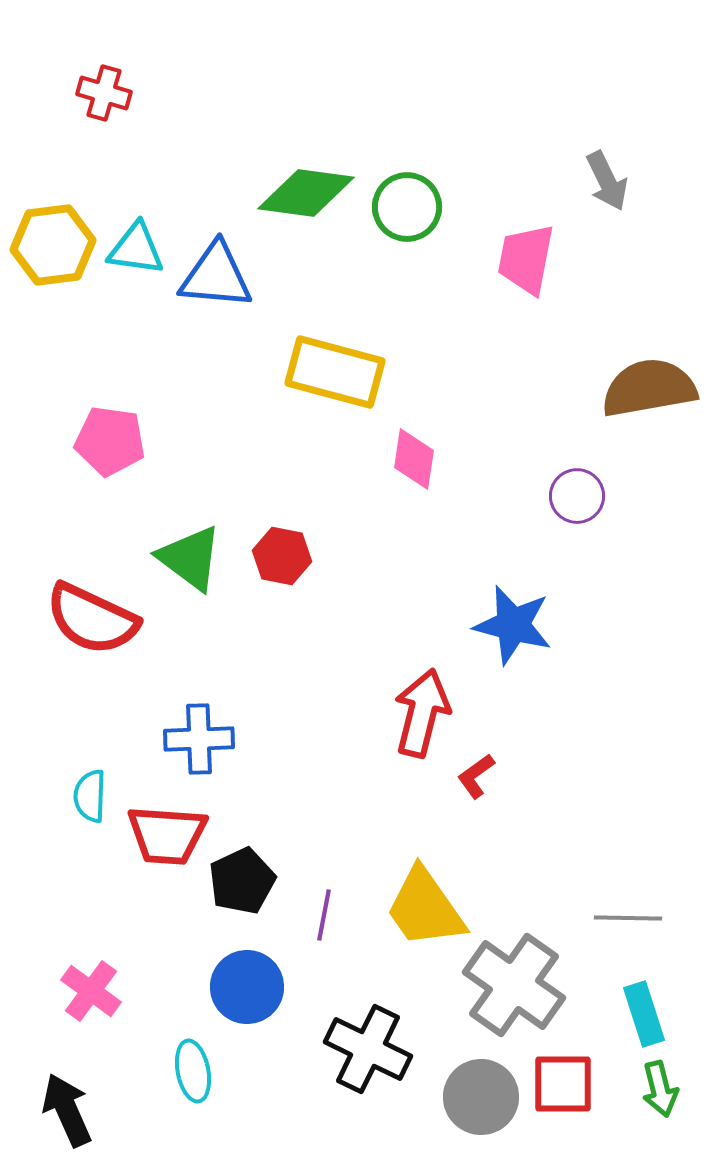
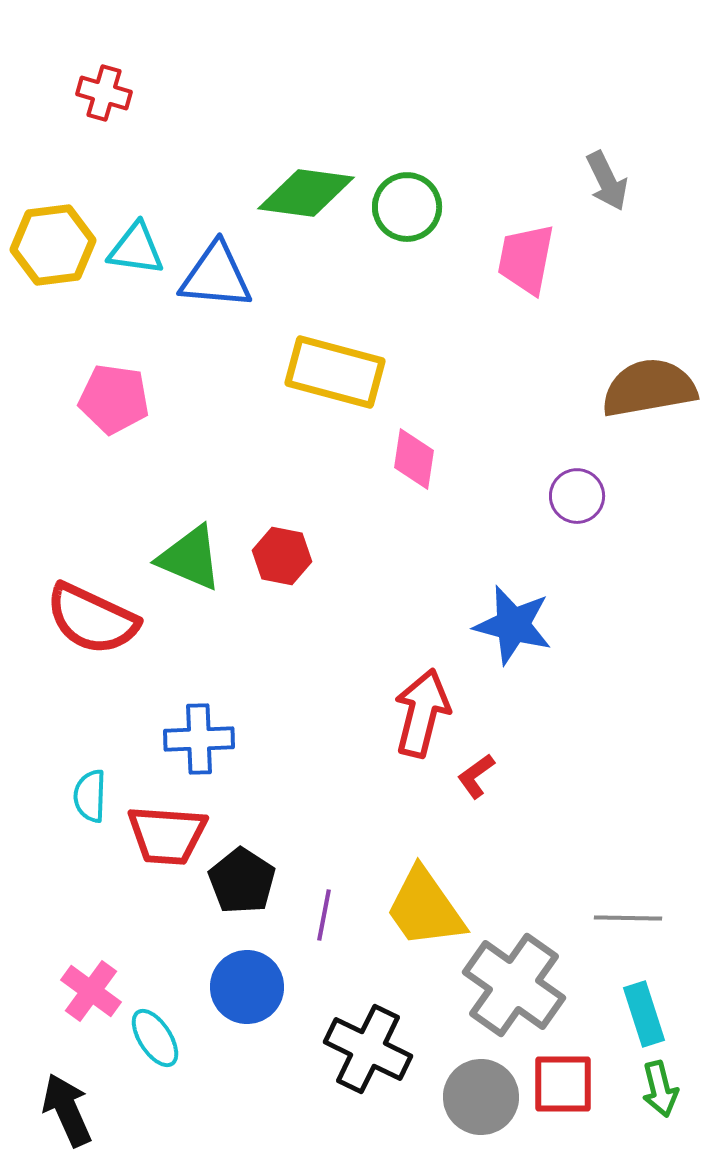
pink pentagon: moved 4 px right, 42 px up
green triangle: rotated 14 degrees counterclockwise
black pentagon: rotated 14 degrees counterclockwise
cyan ellipse: moved 38 px left, 33 px up; rotated 22 degrees counterclockwise
